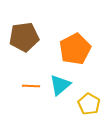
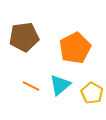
orange pentagon: moved 1 px up
orange line: rotated 24 degrees clockwise
yellow pentagon: moved 3 px right, 11 px up
